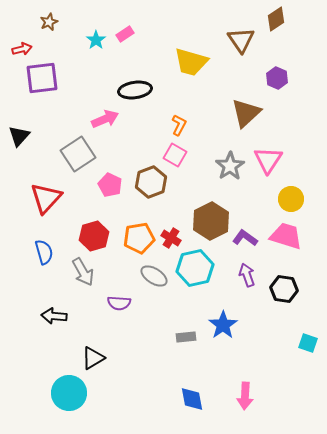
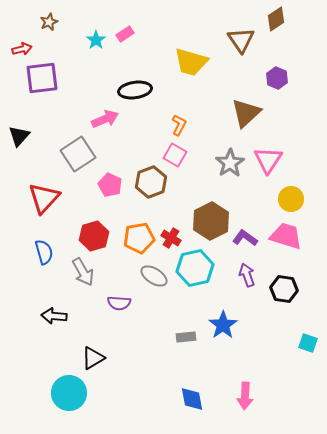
gray star at (230, 166): moved 3 px up
red triangle at (46, 198): moved 2 px left
